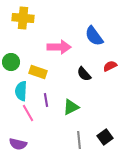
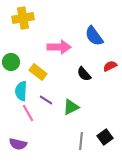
yellow cross: rotated 15 degrees counterclockwise
yellow rectangle: rotated 18 degrees clockwise
purple line: rotated 48 degrees counterclockwise
gray line: moved 2 px right, 1 px down; rotated 12 degrees clockwise
